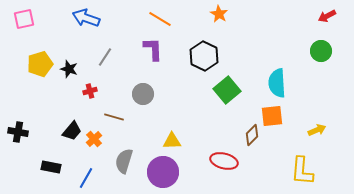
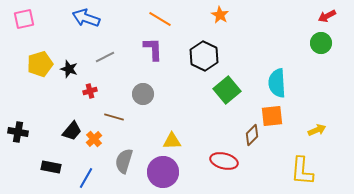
orange star: moved 1 px right, 1 px down
green circle: moved 8 px up
gray line: rotated 30 degrees clockwise
